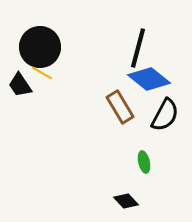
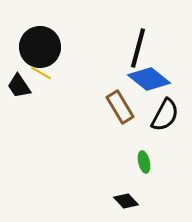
yellow line: moved 1 px left
black trapezoid: moved 1 px left, 1 px down
